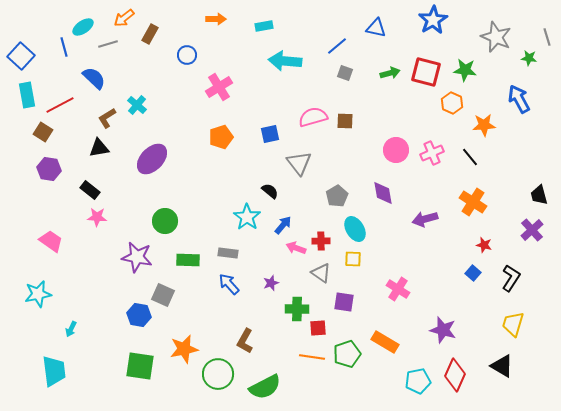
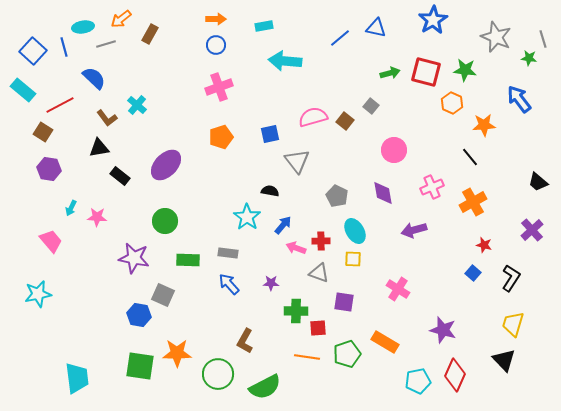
orange arrow at (124, 18): moved 3 px left, 1 px down
cyan ellipse at (83, 27): rotated 25 degrees clockwise
gray line at (547, 37): moved 4 px left, 2 px down
gray line at (108, 44): moved 2 px left
blue line at (337, 46): moved 3 px right, 8 px up
blue circle at (187, 55): moved 29 px right, 10 px up
blue square at (21, 56): moved 12 px right, 5 px up
gray square at (345, 73): moved 26 px right, 33 px down; rotated 21 degrees clockwise
pink cross at (219, 87): rotated 12 degrees clockwise
cyan rectangle at (27, 95): moved 4 px left, 5 px up; rotated 40 degrees counterclockwise
blue arrow at (519, 99): rotated 8 degrees counterclockwise
brown L-shape at (107, 118): rotated 95 degrees counterclockwise
brown square at (345, 121): rotated 36 degrees clockwise
pink circle at (396, 150): moved 2 px left
pink cross at (432, 153): moved 34 px down
purple ellipse at (152, 159): moved 14 px right, 6 px down
gray triangle at (299, 163): moved 2 px left, 2 px up
black rectangle at (90, 190): moved 30 px right, 14 px up
black semicircle at (270, 191): rotated 30 degrees counterclockwise
black trapezoid at (539, 195): moved 1 px left, 13 px up; rotated 35 degrees counterclockwise
gray pentagon at (337, 196): rotated 15 degrees counterclockwise
orange cross at (473, 202): rotated 28 degrees clockwise
purple arrow at (425, 219): moved 11 px left, 11 px down
cyan ellipse at (355, 229): moved 2 px down
pink trapezoid at (51, 241): rotated 15 degrees clockwise
purple star at (137, 257): moved 3 px left, 1 px down
gray triangle at (321, 273): moved 2 px left; rotated 15 degrees counterclockwise
purple star at (271, 283): rotated 21 degrees clockwise
green cross at (297, 309): moved 1 px left, 2 px down
cyan arrow at (71, 329): moved 121 px up
orange star at (184, 349): moved 7 px left, 4 px down; rotated 12 degrees clockwise
orange line at (312, 357): moved 5 px left
black triangle at (502, 366): moved 2 px right, 6 px up; rotated 15 degrees clockwise
cyan trapezoid at (54, 371): moved 23 px right, 7 px down
